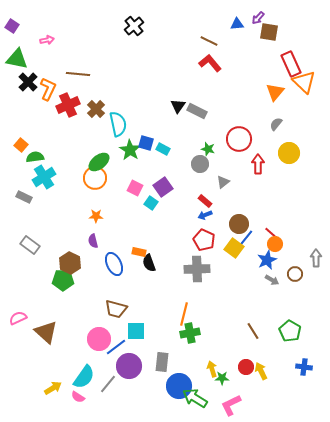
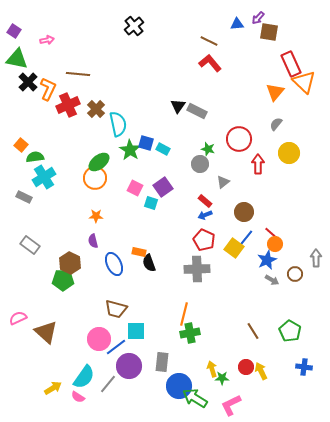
purple square at (12, 26): moved 2 px right, 5 px down
cyan square at (151, 203): rotated 16 degrees counterclockwise
brown circle at (239, 224): moved 5 px right, 12 px up
